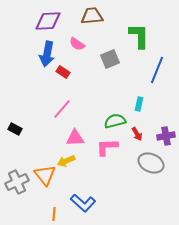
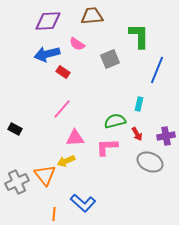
blue arrow: rotated 65 degrees clockwise
gray ellipse: moved 1 px left, 1 px up
